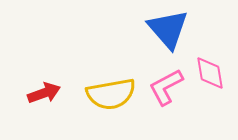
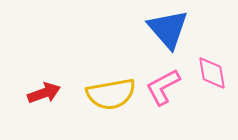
pink diamond: moved 2 px right
pink L-shape: moved 3 px left
